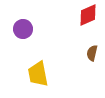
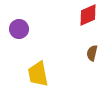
purple circle: moved 4 px left
